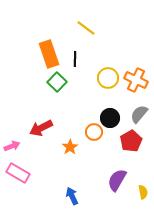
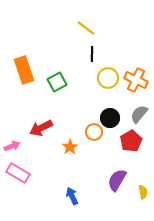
orange rectangle: moved 25 px left, 16 px down
black line: moved 17 px right, 5 px up
green square: rotated 18 degrees clockwise
